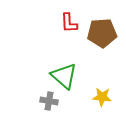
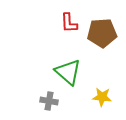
green triangle: moved 4 px right, 4 px up
